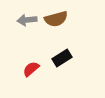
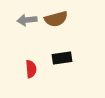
black rectangle: rotated 24 degrees clockwise
red semicircle: rotated 126 degrees clockwise
